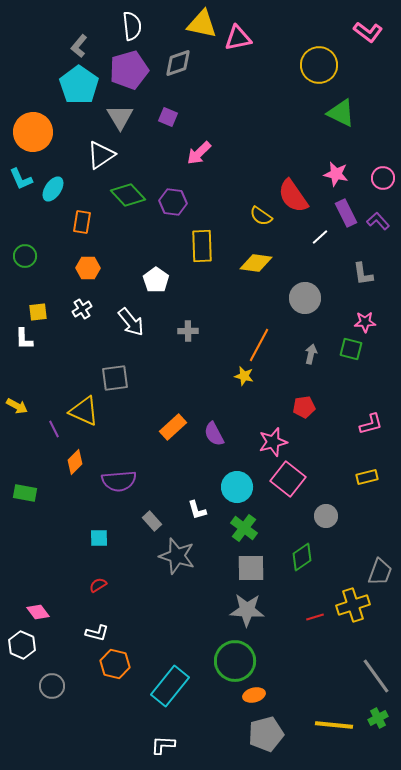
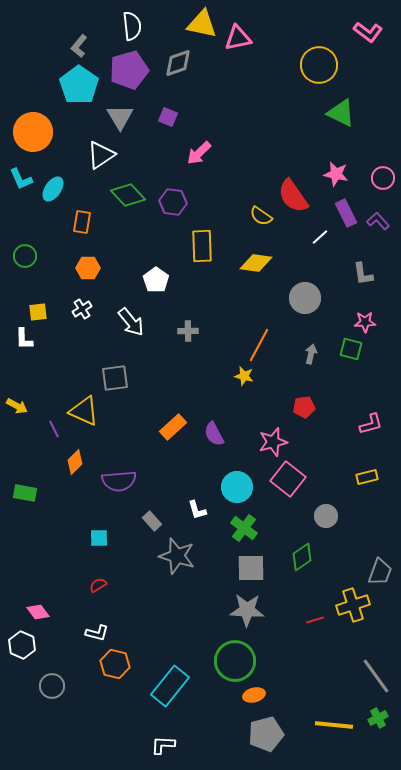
red line at (315, 617): moved 3 px down
